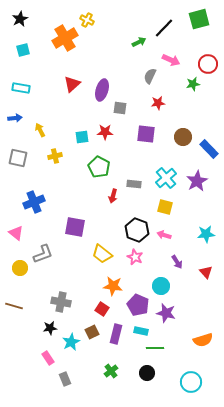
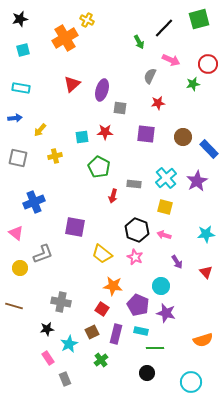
black star at (20, 19): rotated 14 degrees clockwise
green arrow at (139, 42): rotated 88 degrees clockwise
yellow arrow at (40, 130): rotated 112 degrees counterclockwise
black star at (50, 328): moved 3 px left, 1 px down
cyan star at (71, 342): moved 2 px left, 2 px down
green cross at (111, 371): moved 10 px left, 11 px up
